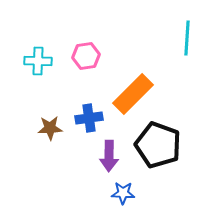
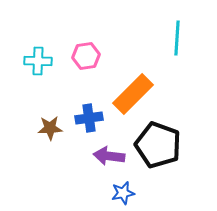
cyan line: moved 10 px left
purple arrow: rotated 96 degrees clockwise
blue star: rotated 15 degrees counterclockwise
